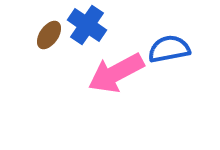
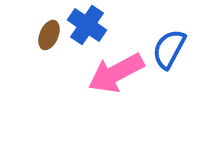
brown ellipse: rotated 12 degrees counterclockwise
blue semicircle: rotated 51 degrees counterclockwise
